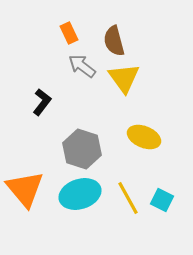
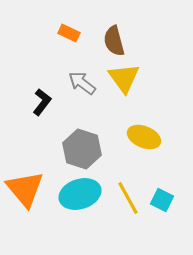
orange rectangle: rotated 40 degrees counterclockwise
gray arrow: moved 17 px down
